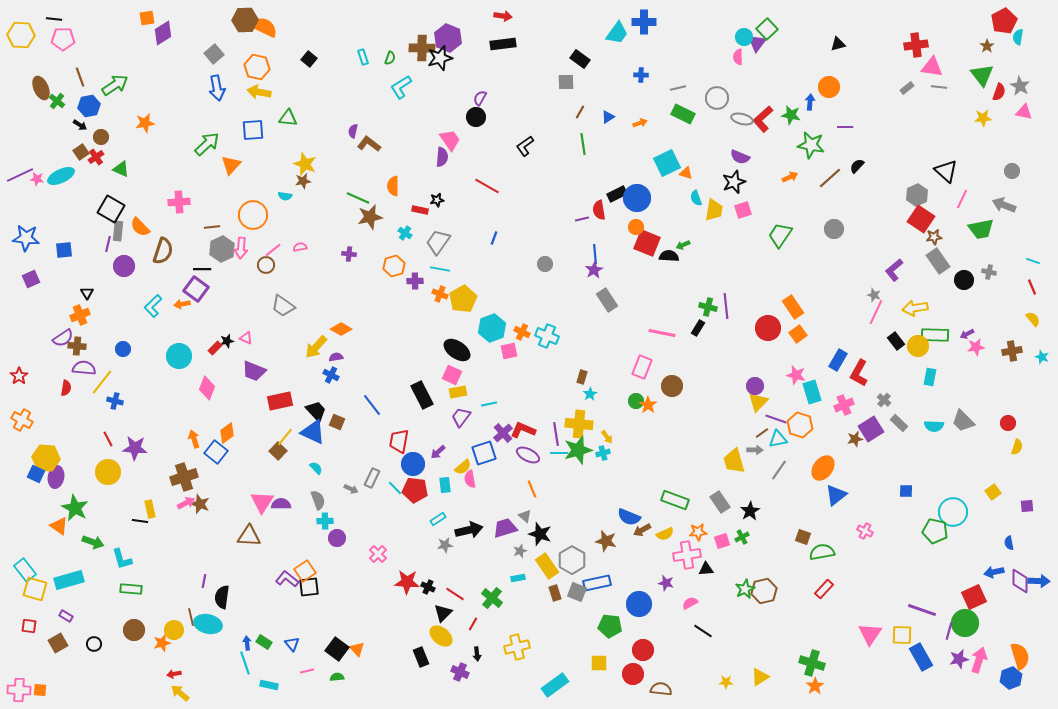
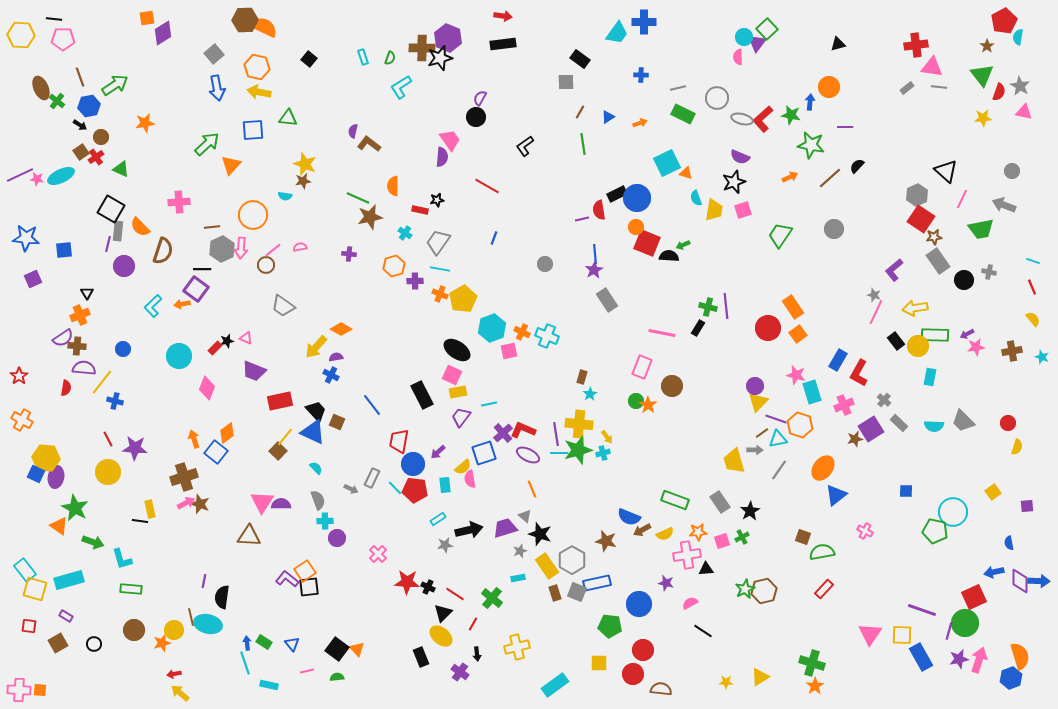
purple square at (31, 279): moved 2 px right
purple cross at (460, 672): rotated 12 degrees clockwise
